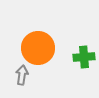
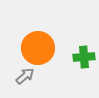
gray arrow: moved 3 px right, 1 px down; rotated 42 degrees clockwise
